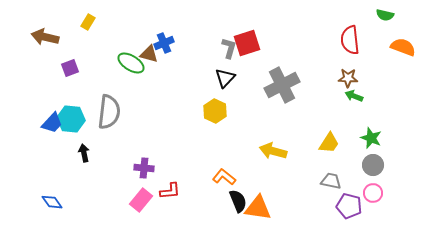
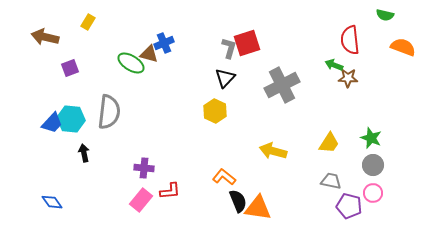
green arrow: moved 20 px left, 31 px up
